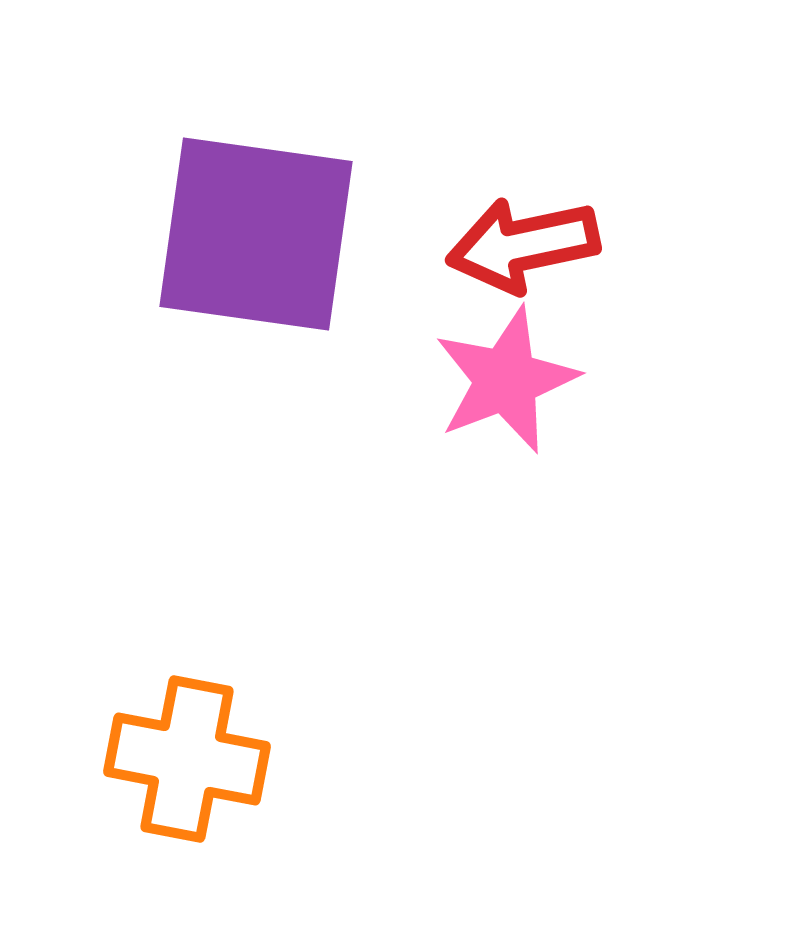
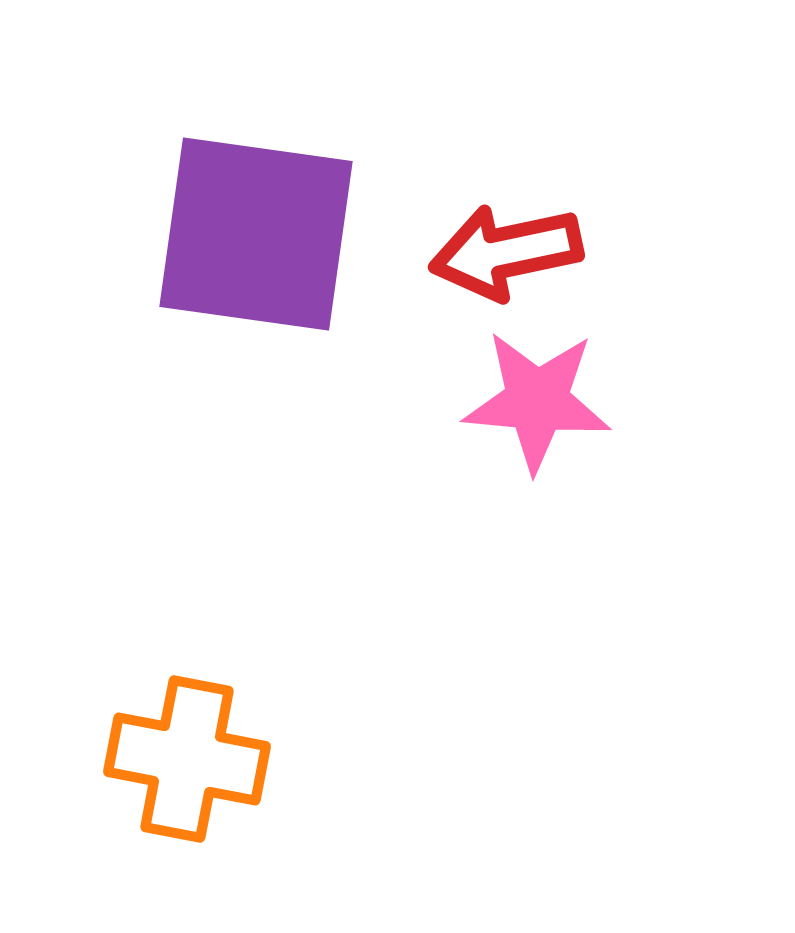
red arrow: moved 17 px left, 7 px down
pink star: moved 31 px right, 21 px down; rotated 26 degrees clockwise
